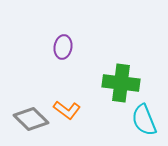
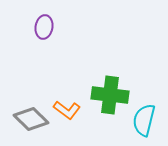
purple ellipse: moved 19 px left, 20 px up
green cross: moved 11 px left, 12 px down
cyan semicircle: rotated 36 degrees clockwise
